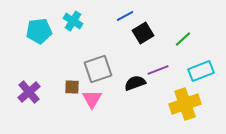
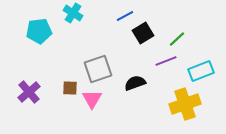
cyan cross: moved 8 px up
green line: moved 6 px left
purple line: moved 8 px right, 9 px up
brown square: moved 2 px left, 1 px down
